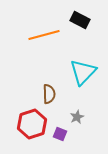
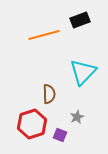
black rectangle: rotated 48 degrees counterclockwise
purple square: moved 1 px down
